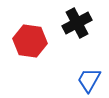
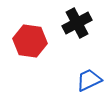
blue trapezoid: rotated 36 degrees clockwise
